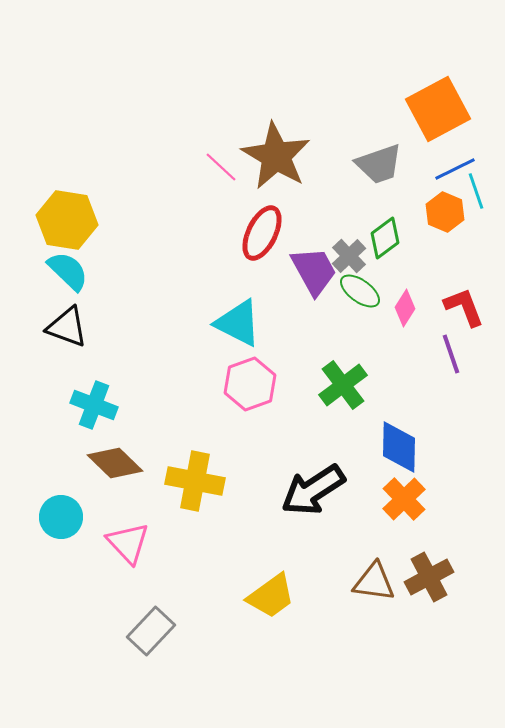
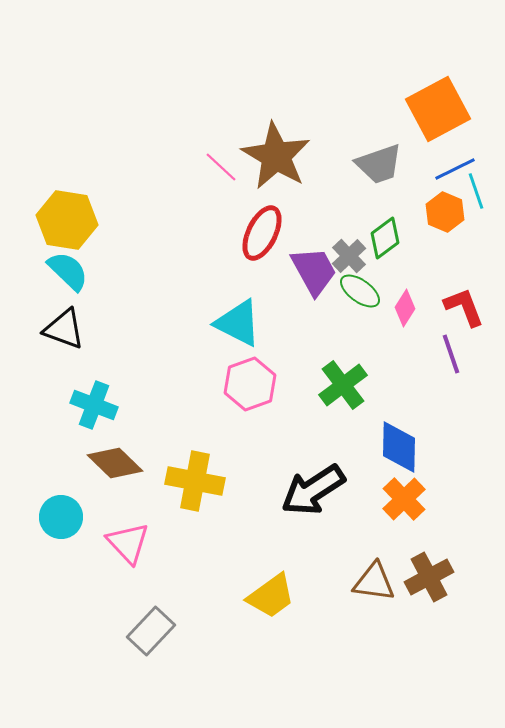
black triangle: moved 3 px left, 2 px down
